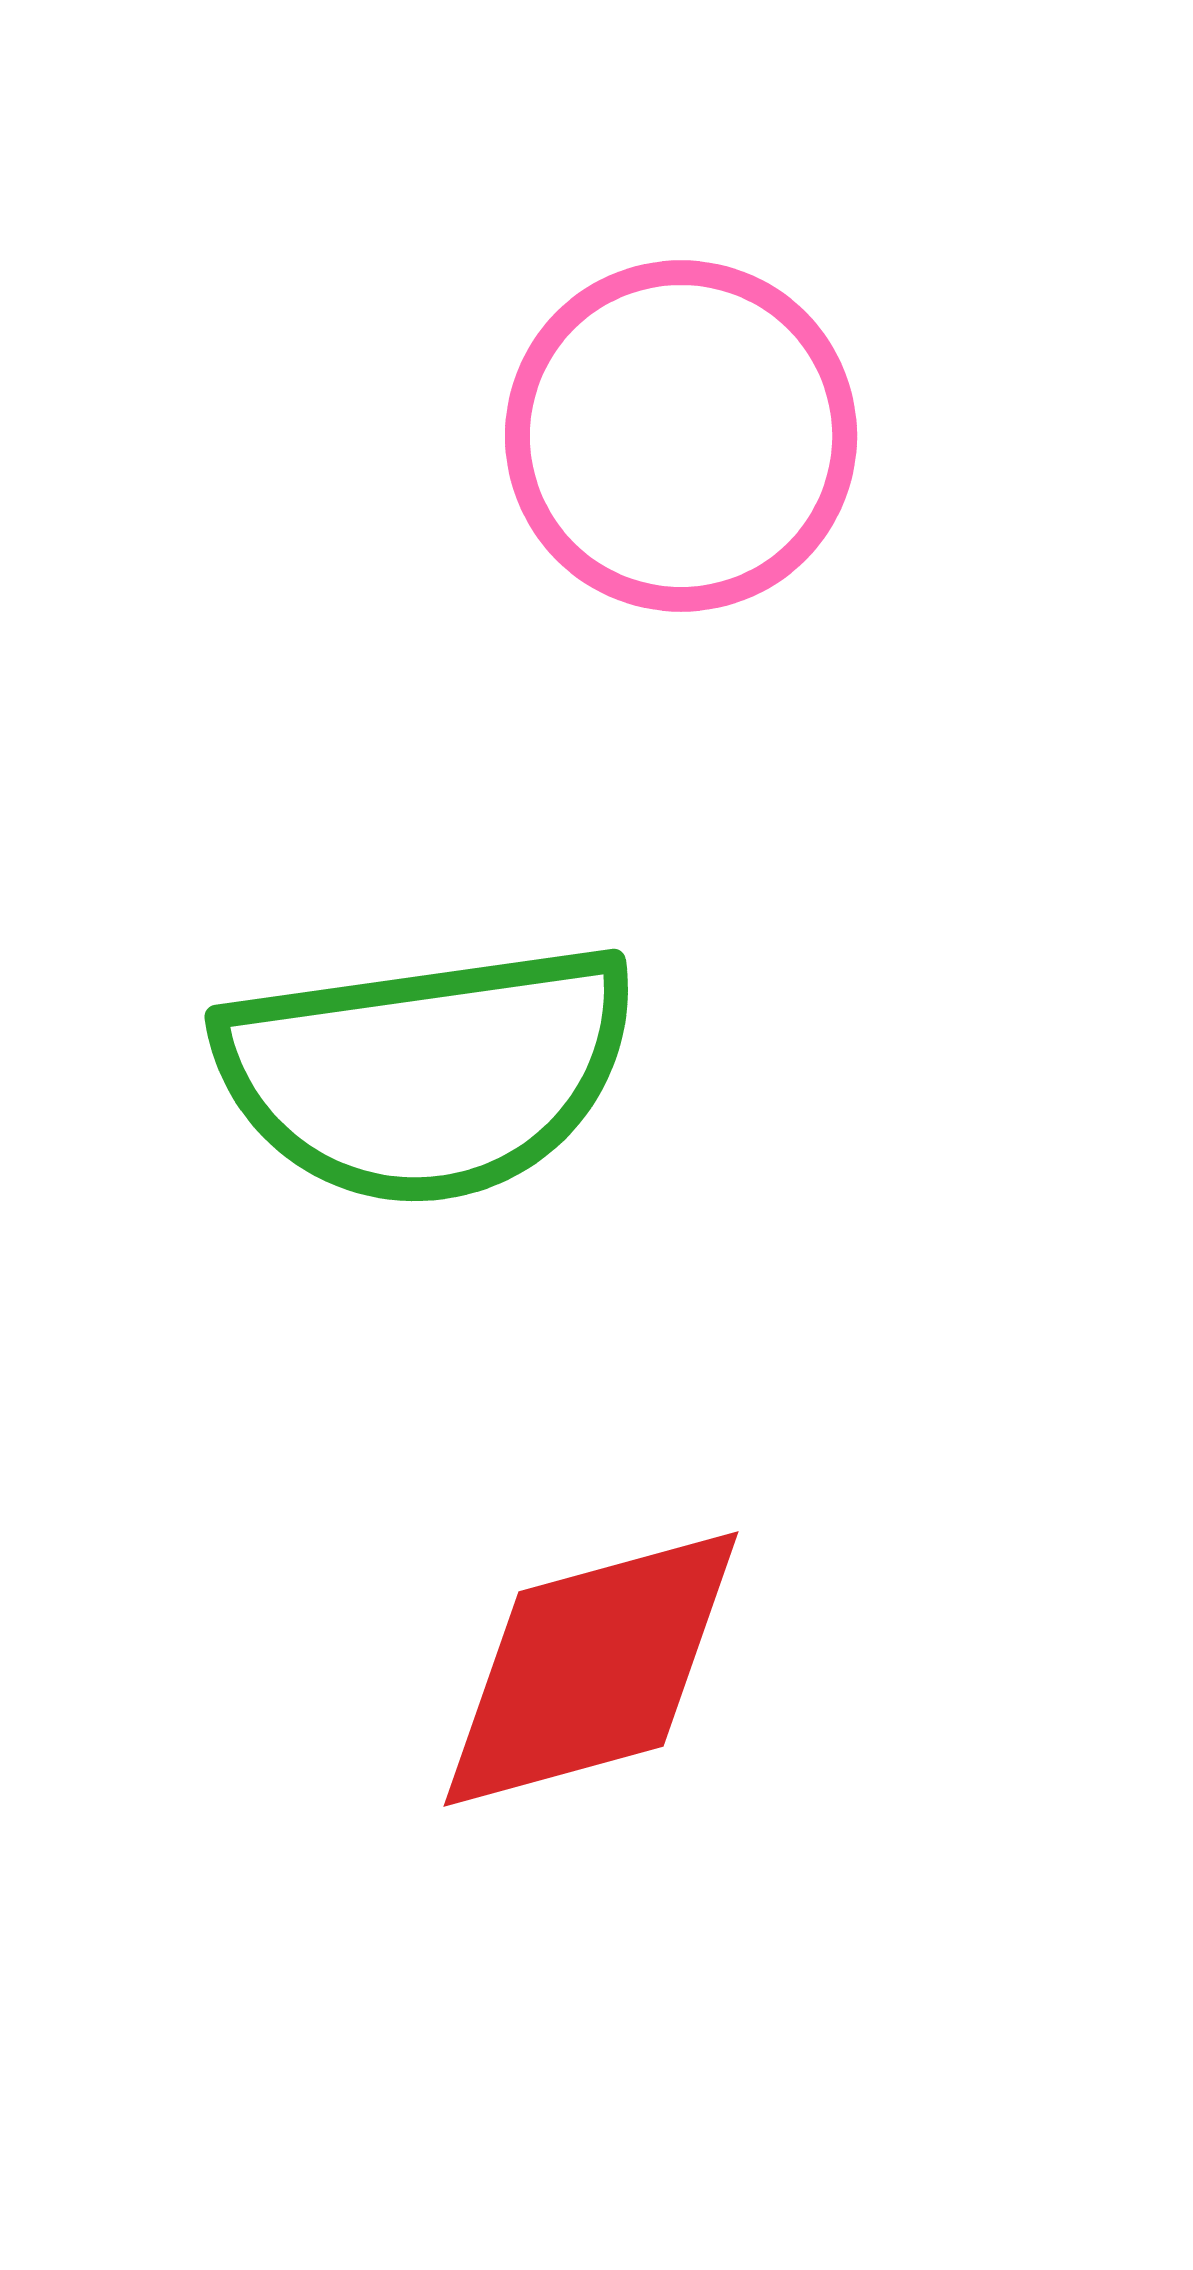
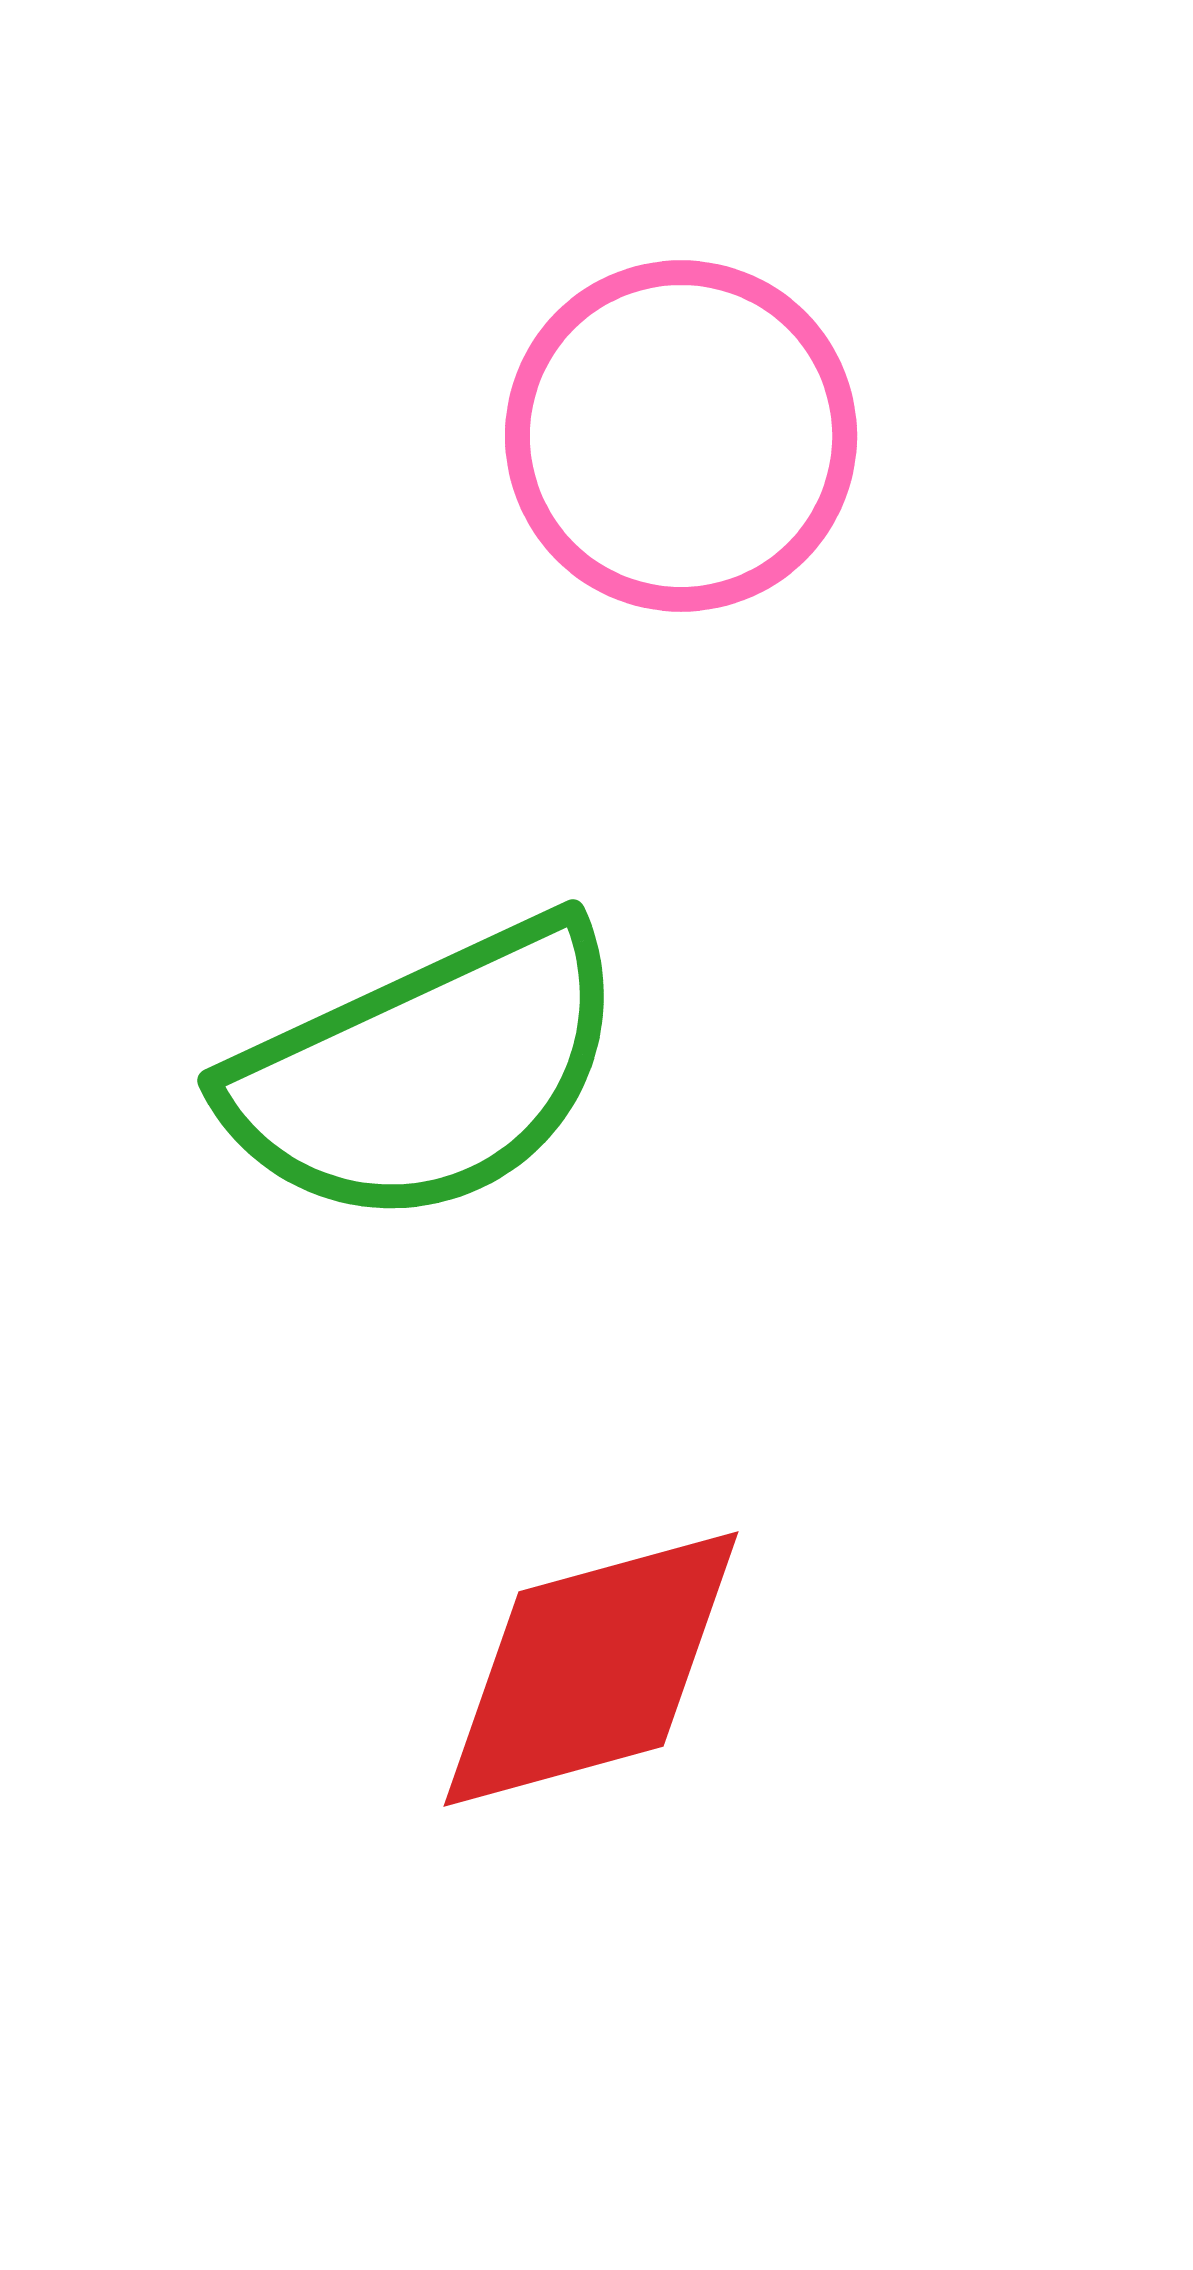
green semicircle: rotated 17 degrees counterclockwise
